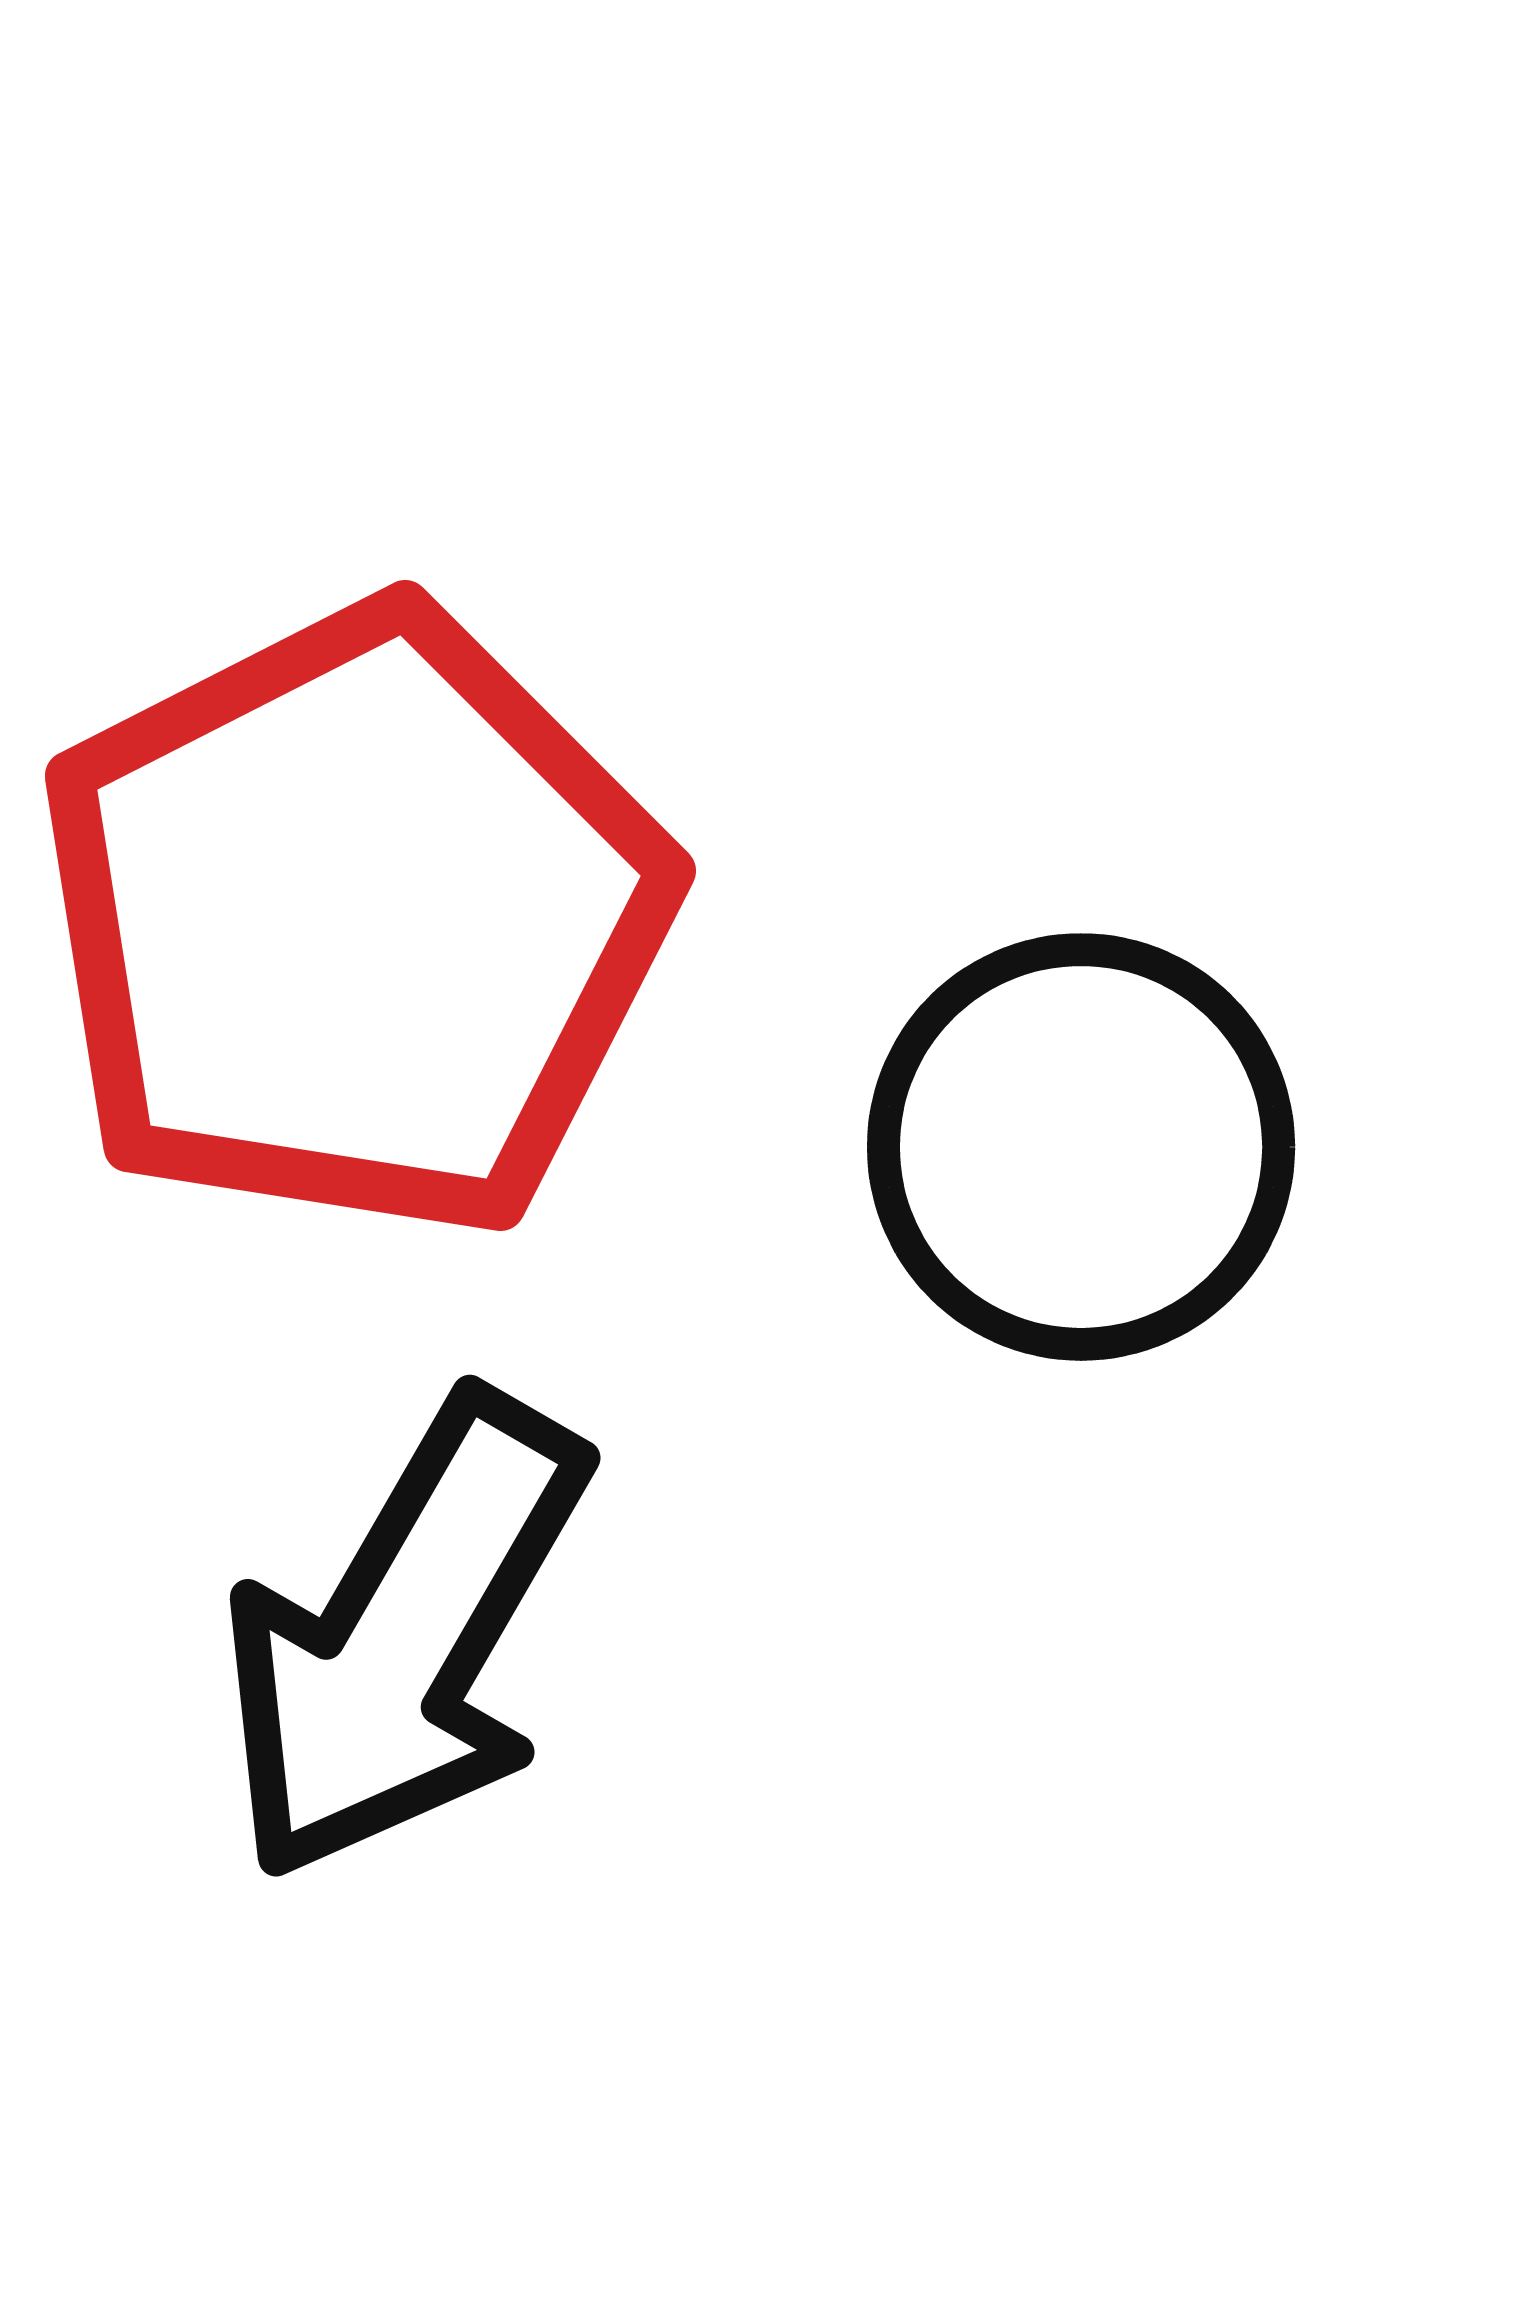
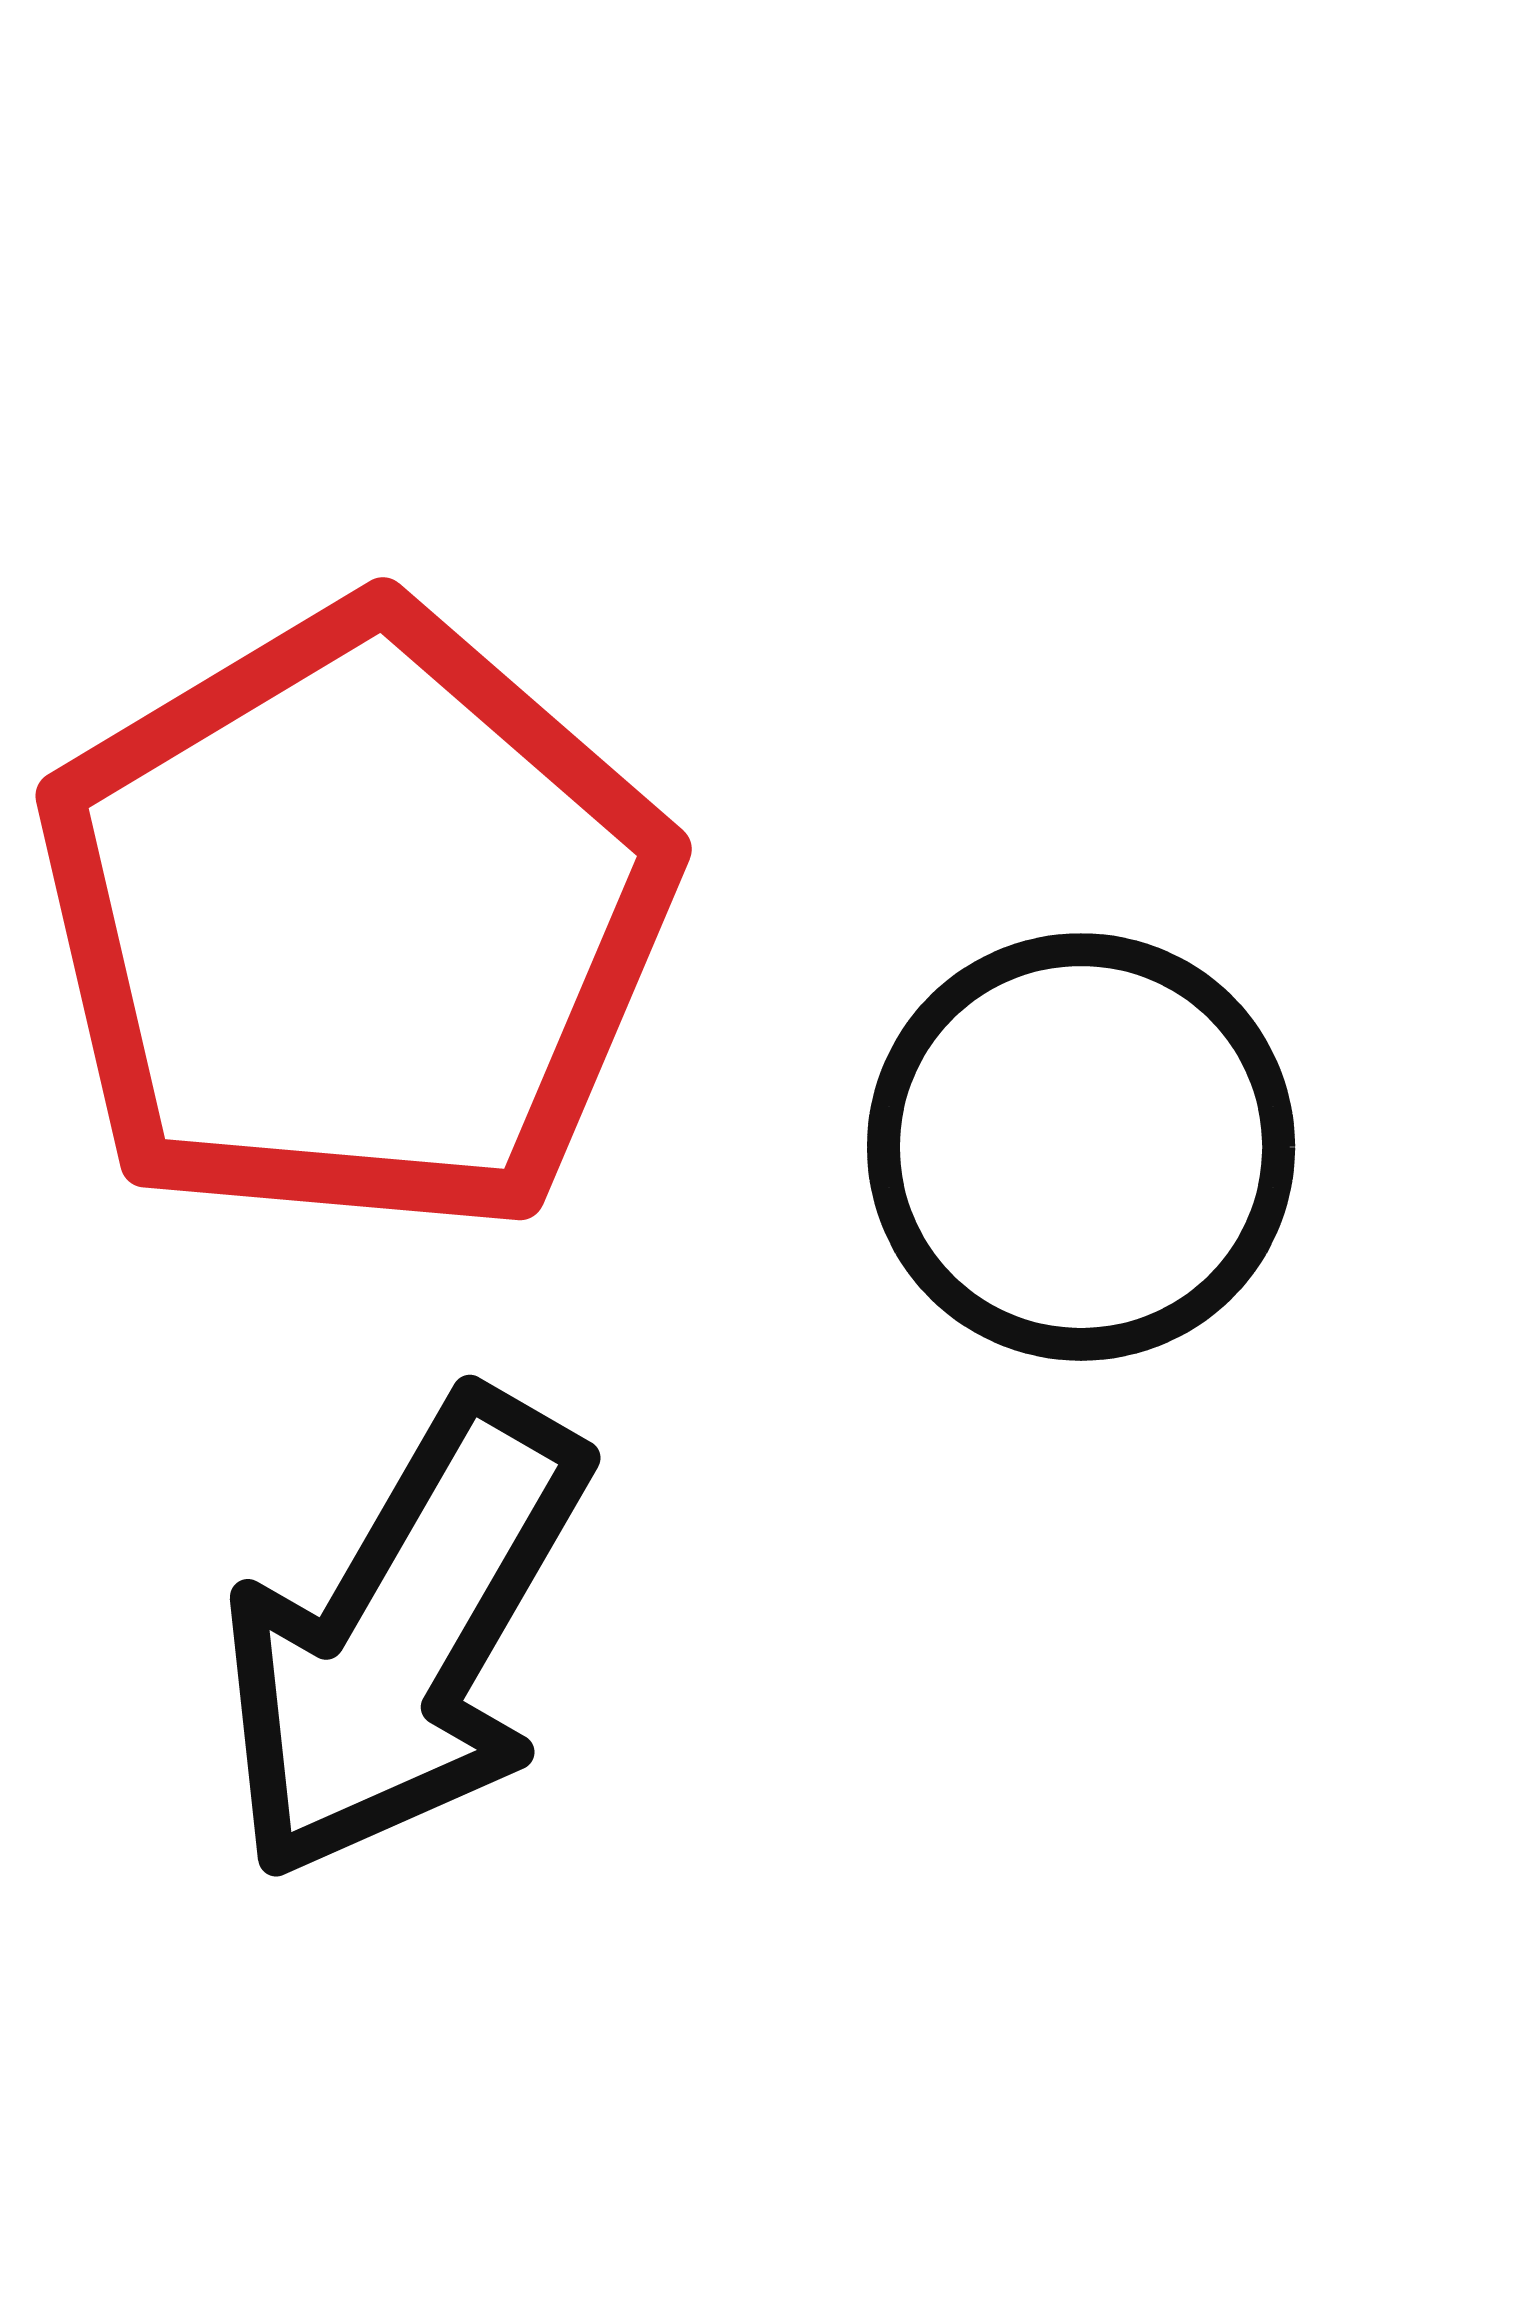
red pentagon: rotated 4 degrees counterclockwise
